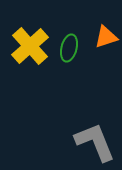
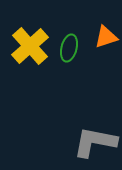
gray L-shape: rotated 57 degrees counterclockwise
